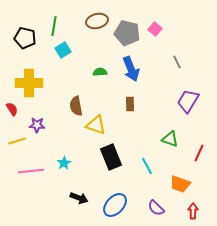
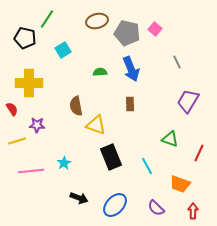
green line: moved 7 px left, 7 px up; rotated 24 degrees clockwise
